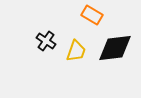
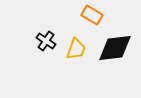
yellow trapezoid: moved 2 px up
